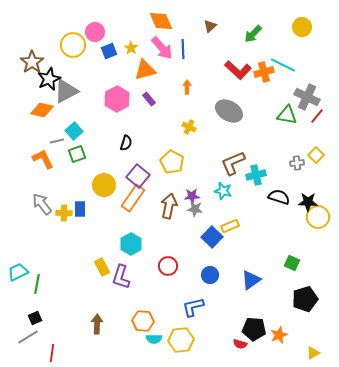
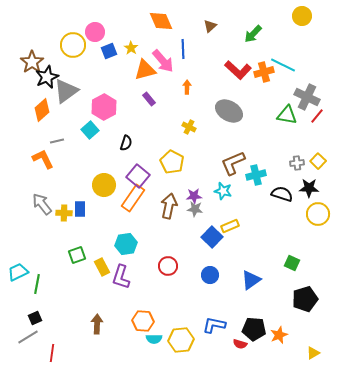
yellow circle at (302, 27): moved 11 px up
pink arrow at (162, 48): moved 1 px right, 13 px down
black star at (49, 79): moved 2 px left, 2 px up
gray triangle at (66, 91): rotated 8 degrees counterclockwise
pink hexagon at (117, 99): moved 13 px left, 8 px down
orange diamond at (42, 110): rotated 55 degrees counterclockwise
cyan square at (74, 131): moved 16 px right, 1 px up
green square at (77, 154): moved 101 px down
yellow square at (316, 155): moved 2 px right, 6 px down
purple star at (192, 196): moved 2 px right
black semicircle at (279, 197): moved 3 px right, 3 px up
black star at (308, 202): moved 1 px right, 14 px up
yellow circle at (318, 217): moved 3 px up
cyan hexagon at (131, 244): moved 5 px left; rotated 20 degrees clockwise
blue L-shape at (193, 307): moved 21 px right, 18 px down; rotated 25 degrees clockwise
